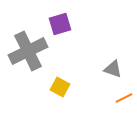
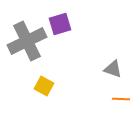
gray cross: moved 1 px left, 10 px up
yellow square: moved 16 px left, 1 px up
orange line: moved 3 px left, 1 px down; rotated 30 degrees clockwise
